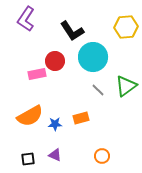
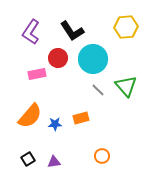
purple L-shape: moved 5 px right, 13 px down
cyan circle: moved 2 px down
red circle: moved 3 px right, 3 px up
green triangle: rotated 35 degrees counterclockwise
orange semicircle: rotated 20 degrees counterclockwise
purple triangle: moved 1 px left, 7 px down; rotated 32 degrees counterclockwise
black square: rotated 24 degrees counterclockwise
